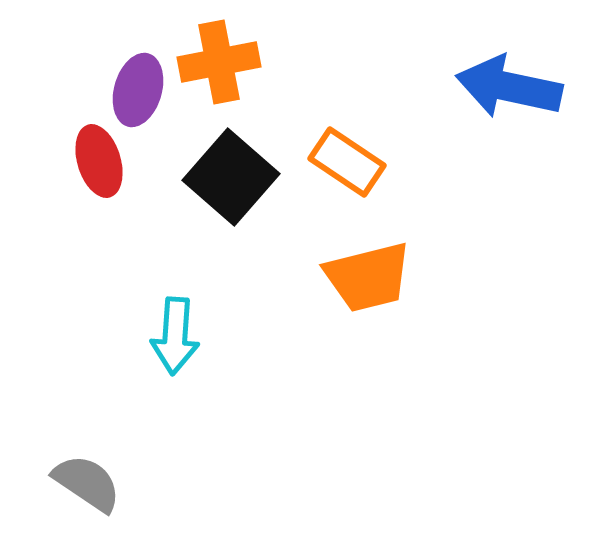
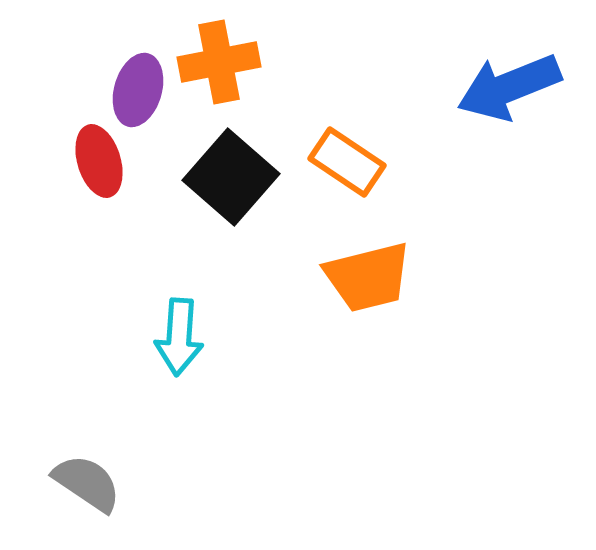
blue arrow: rotated 34 degrees counterclockwise
cyan arrow: moved 4 px right, 1 px down
